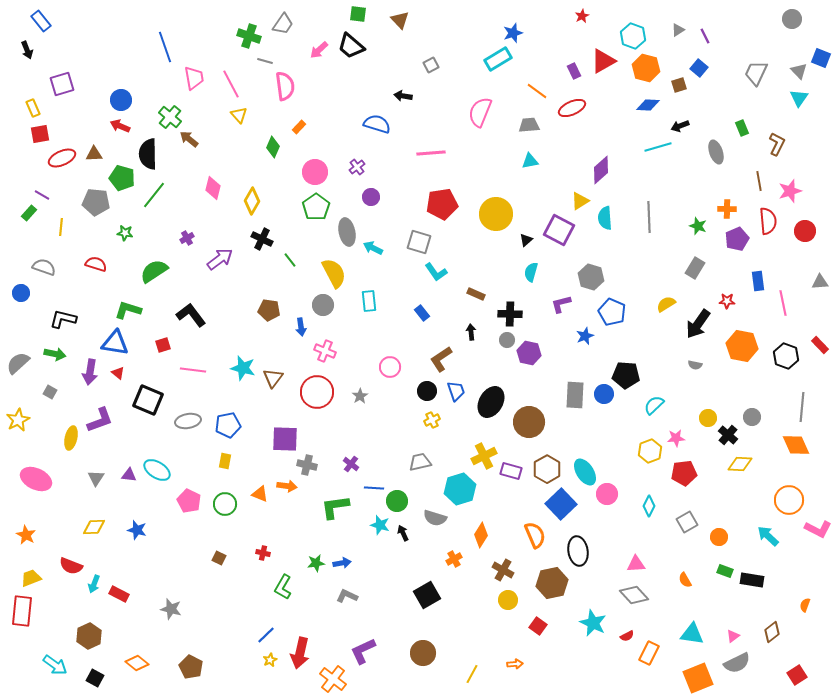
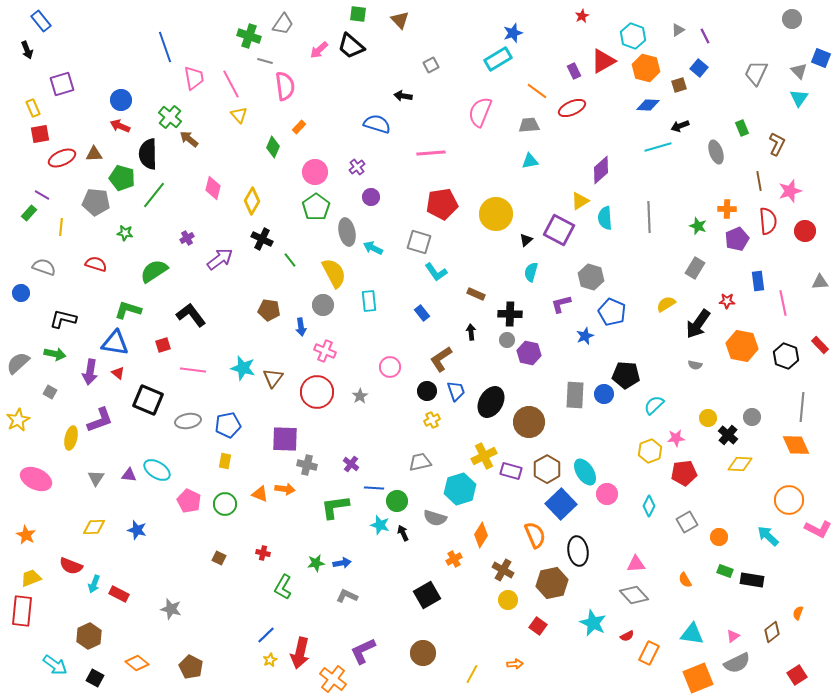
orange arrow at (287, 486): moved 2 px left, 3 px down
orange semicircle at (805, 605): moved 7 px left, 8 px down
